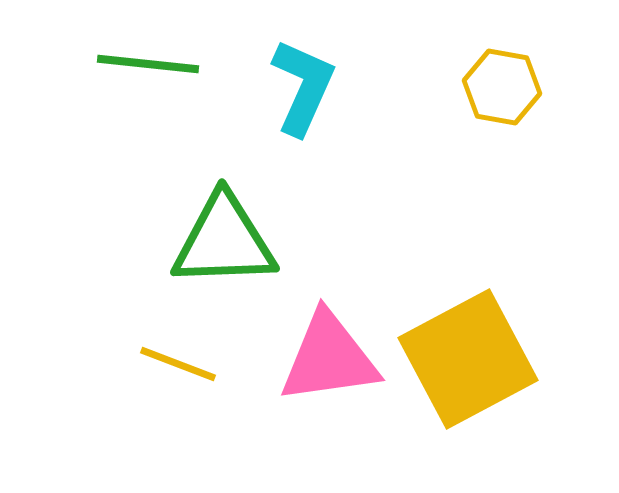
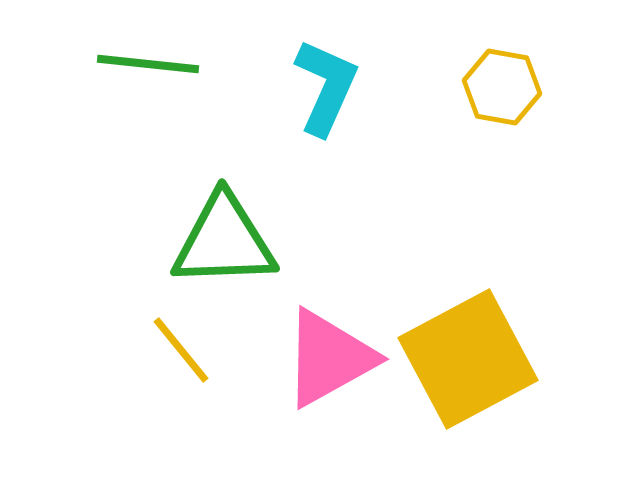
cyan L-shape: moved 23 px right
pink triangle: rotated 21 degrees counterclockwise
yellow line: moved 3 px right, 14 px up; rotated 30 degrees clockwise
